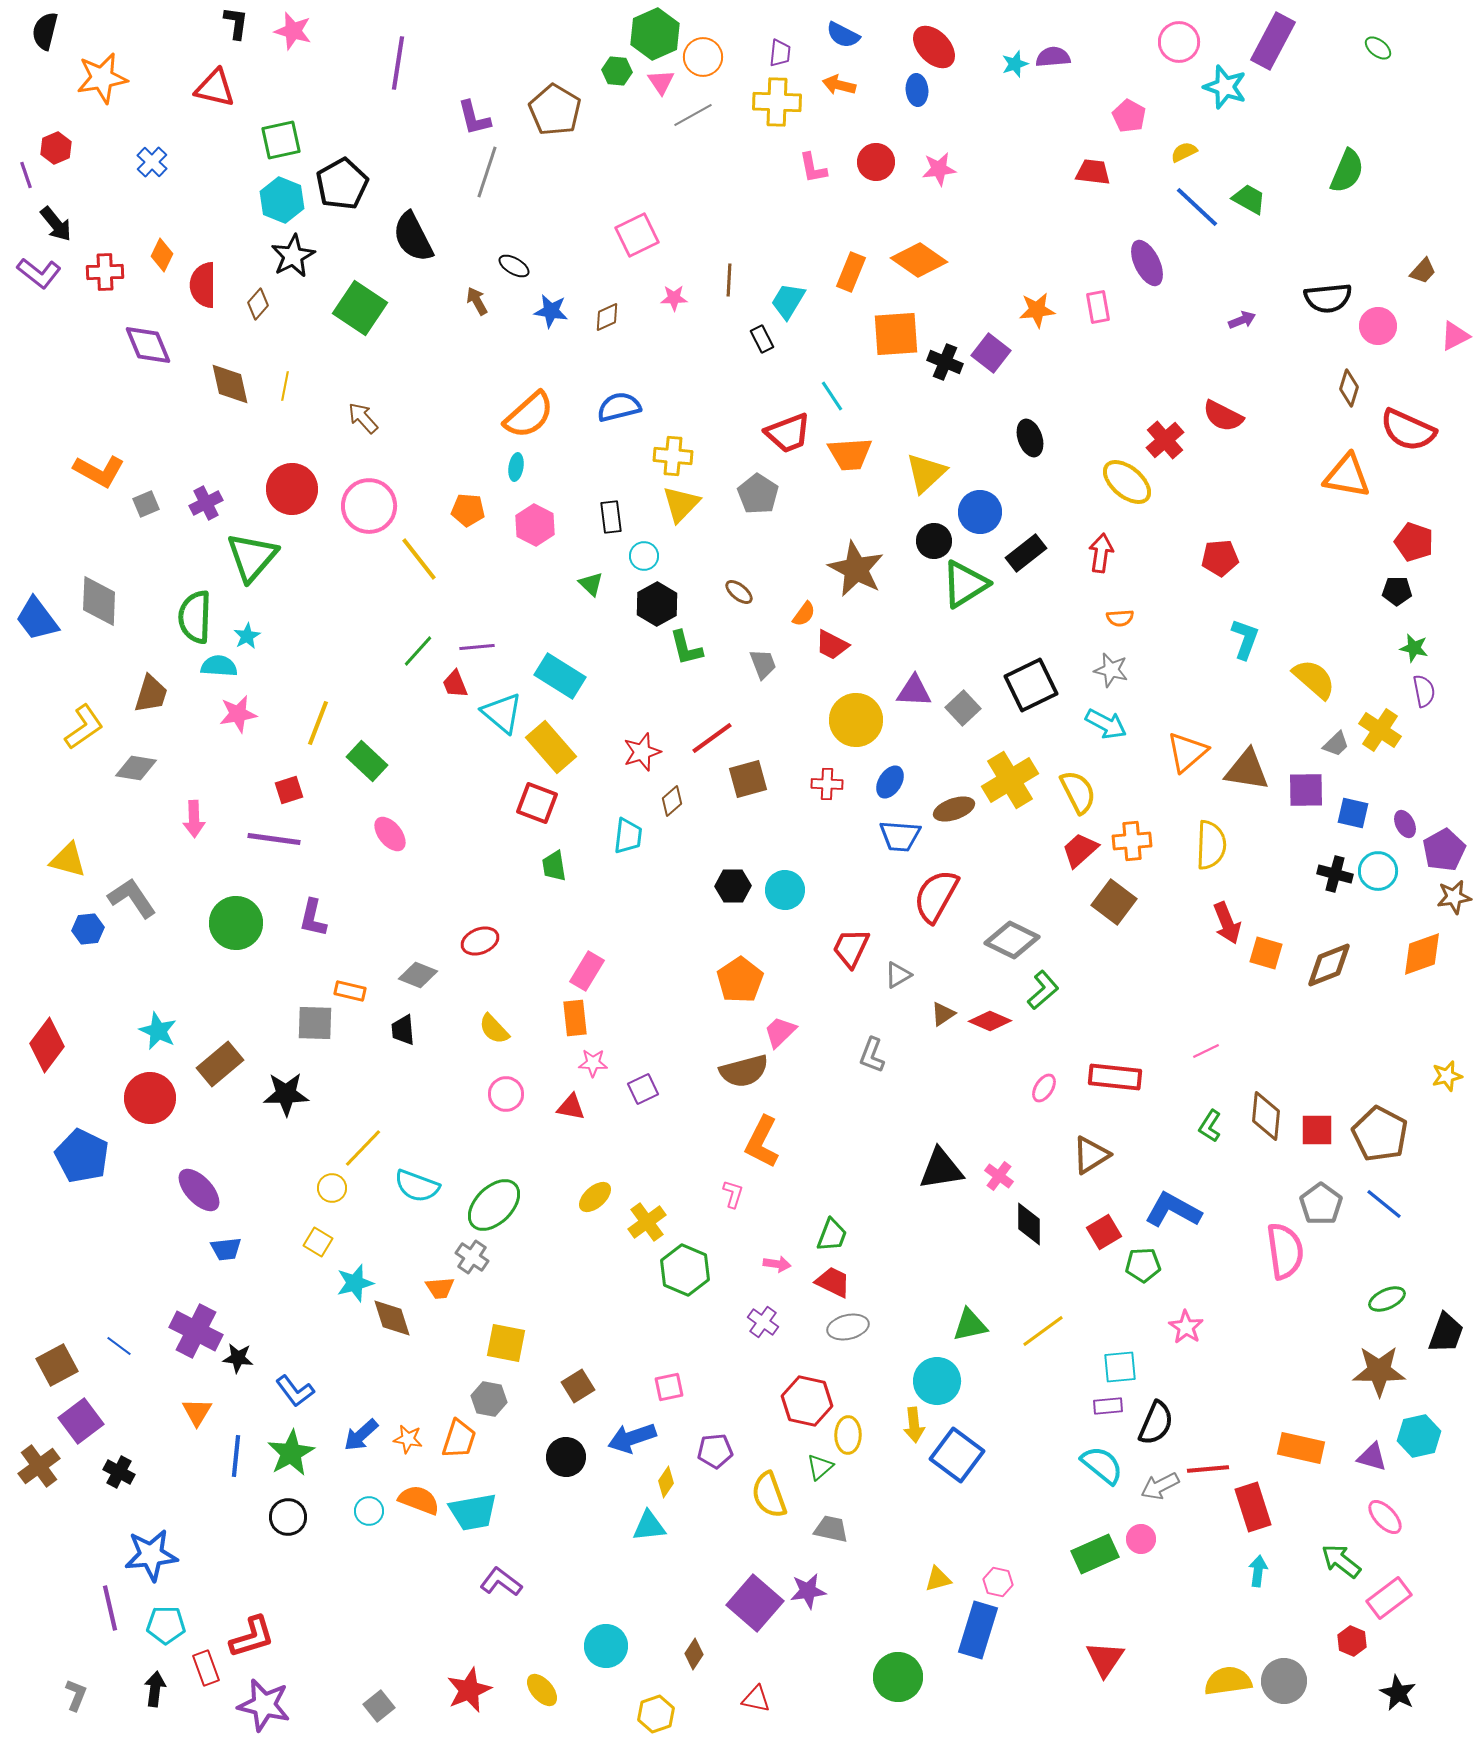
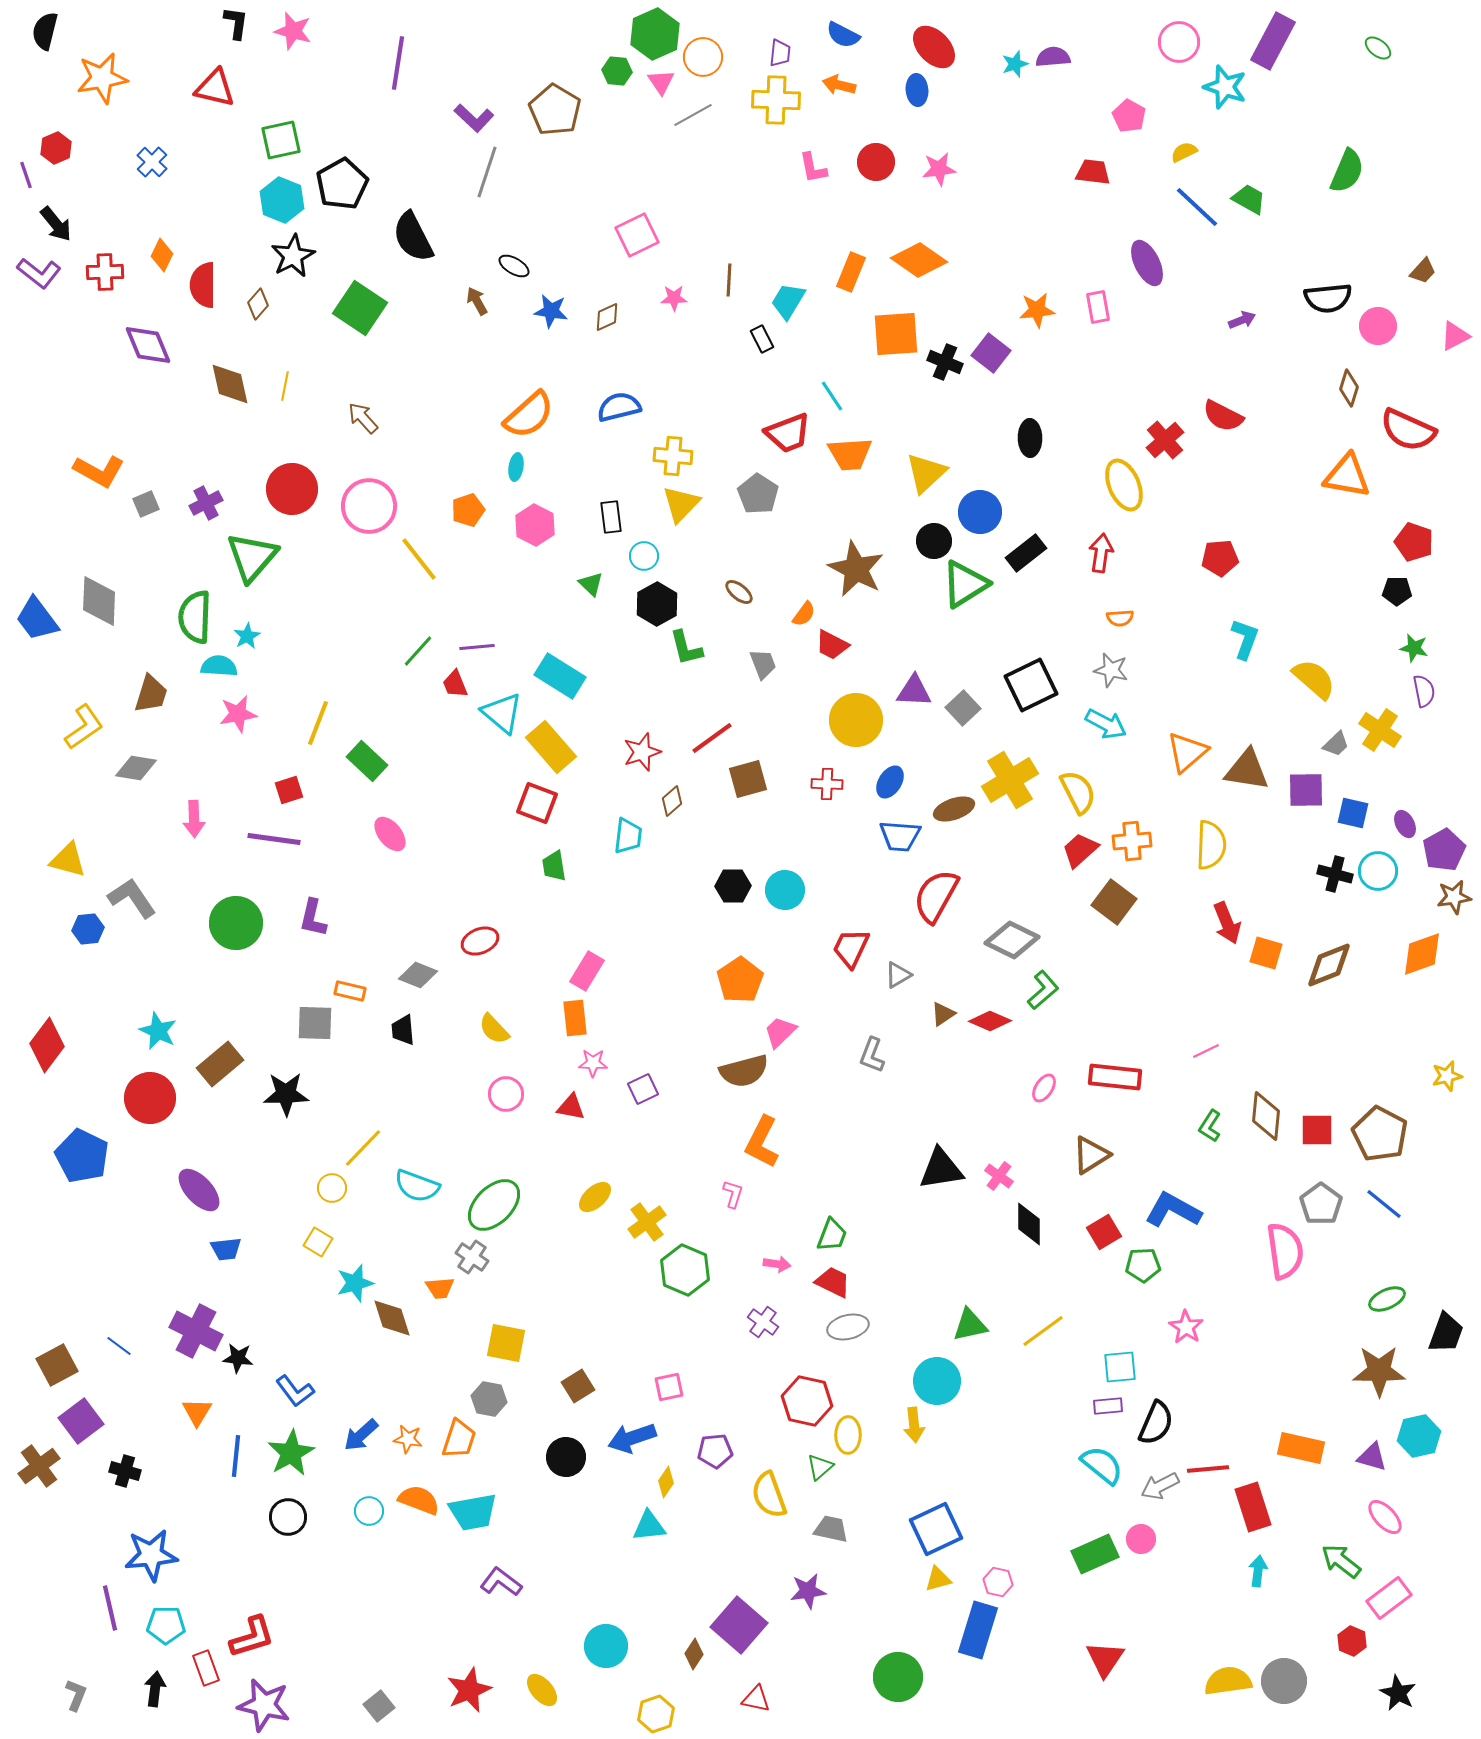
yellow cross at (777, 102): moved 1 px left, 2 px up
purple L-shape at (474, 118): rotated 33 degrees counterclockwise
black ellipse at (1030, 438): rotated 18 degrees clockwise
yellow ellipse at (1127, 482): moved 3 px left, 3 px down; rotated 27 degrees clockwise
orange pentagon at (468, 510): rotated 24 degrees counterclockwise
blue square at (957, 1455): moved 21 px left, 74 px down; rotated 28 degrees clockwise
black cross at (119, 1472): moved 6 px right, 1 px up; rotated 12 degrees counterclockwise
purple square at (755, 1603): moved 16 px left, 22 px down
